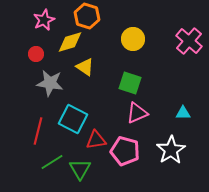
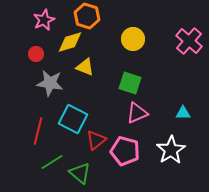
yellow triangle: rotated 12 degrees counterclockwise
red triangle: rotated 30 degrees counterclockwise
green triangle: moved 4 px down; rotated 20 degrees counterclockwise
